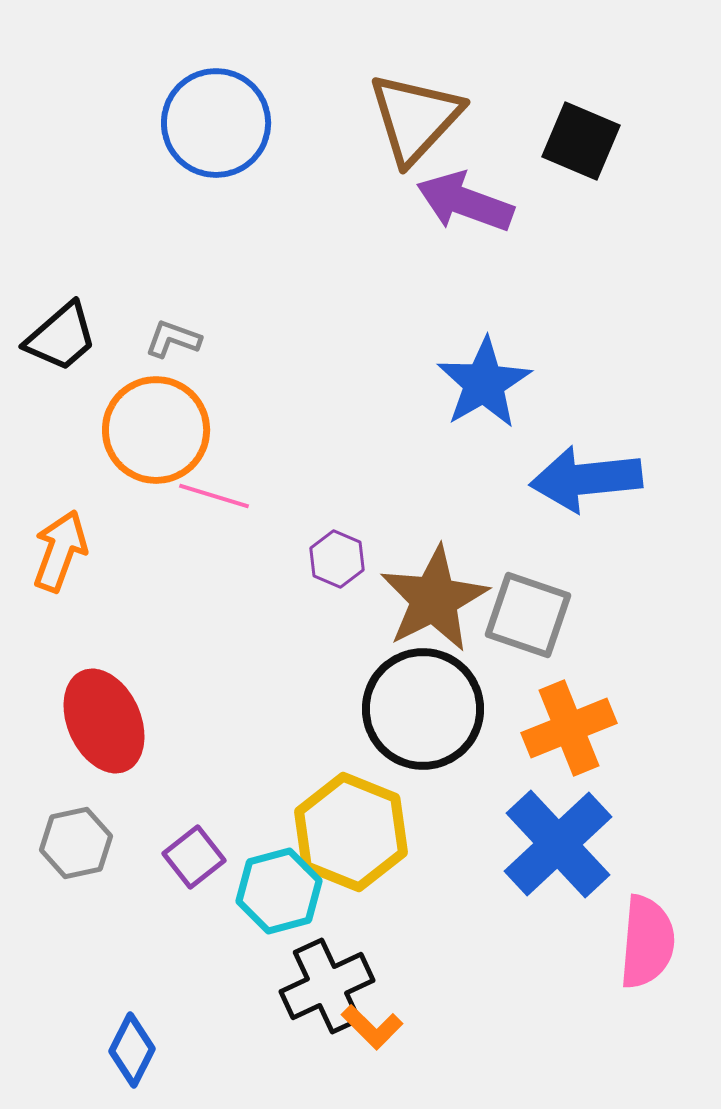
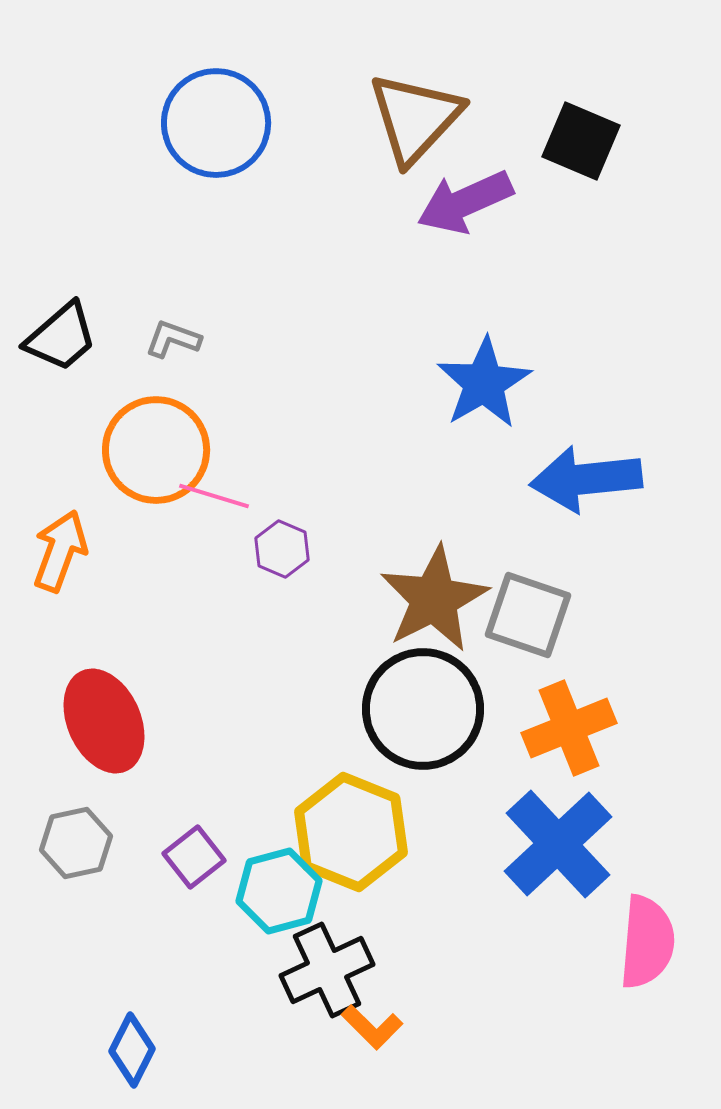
purple arrow: rotated 44 degrees counterclockwise
orange circle: moved 20 px down
purple hexagon: moved 55 px left, 10 px up
black cross: moved 16 px up
